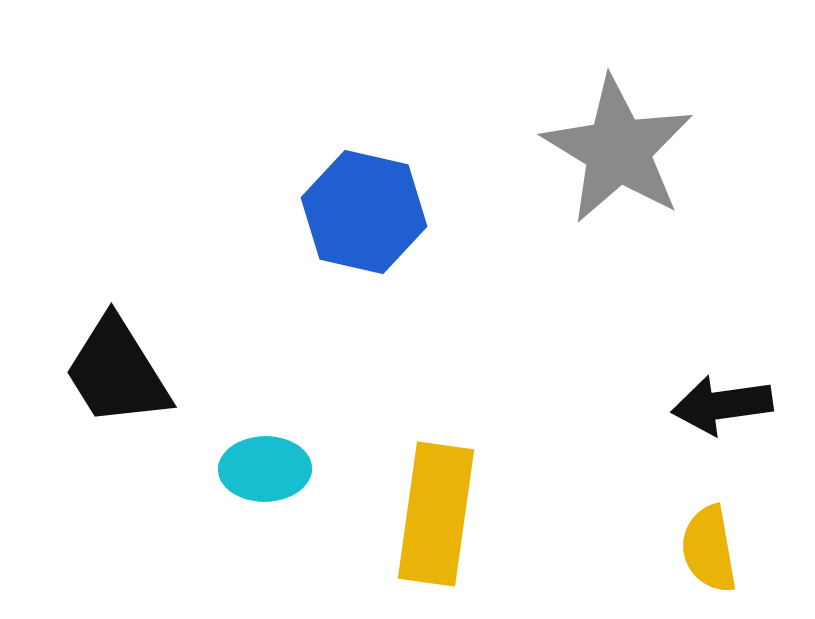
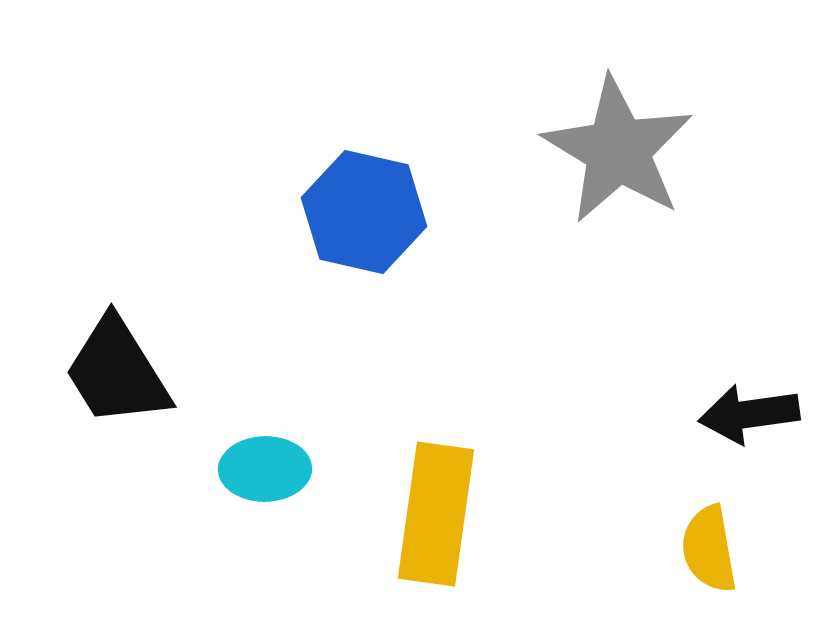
black arrow: moved 27 px right, 9 px down
